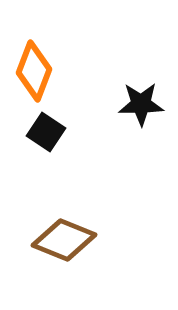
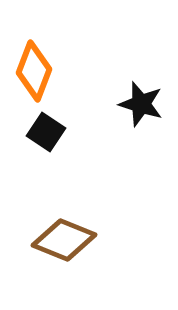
black star: rotated 18 degrees clockwise
